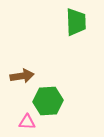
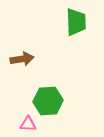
brown arrow: moved 17 px up
pink triangle: moved 1 px right, 2 px down
